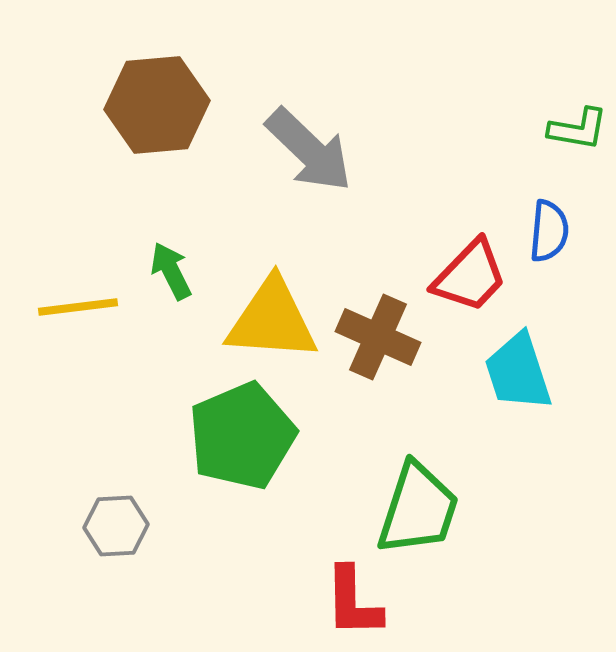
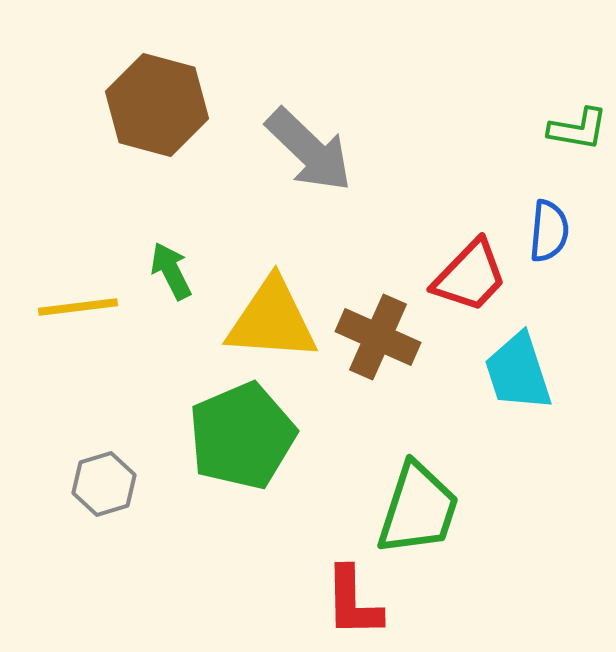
brown hexagon: rotated 20 degrees clockwise
gray hexagon: moved 12 px left, 42 px up; rotated 14 degrees counterclockwise
